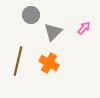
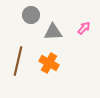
gray triangle: rotated 42 degrees clockwise
